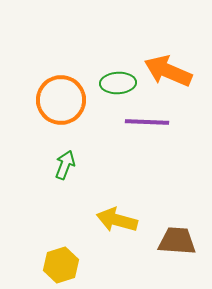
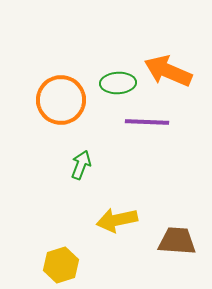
green arrow: moved 16 px right
yellow arrow: rotated 27 degrees counterclockwise
